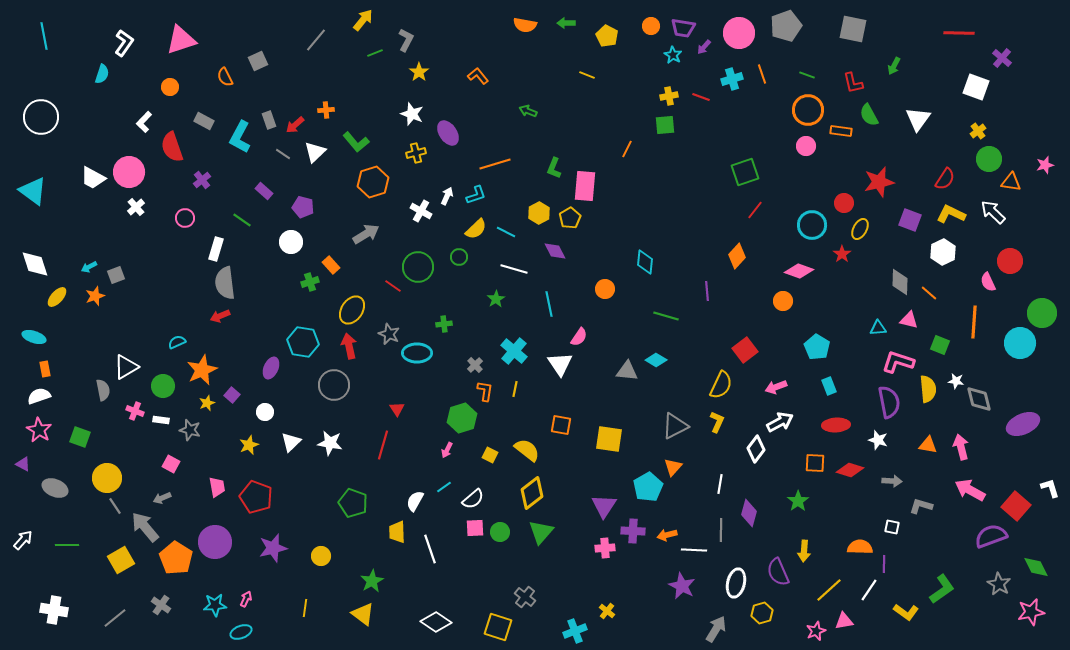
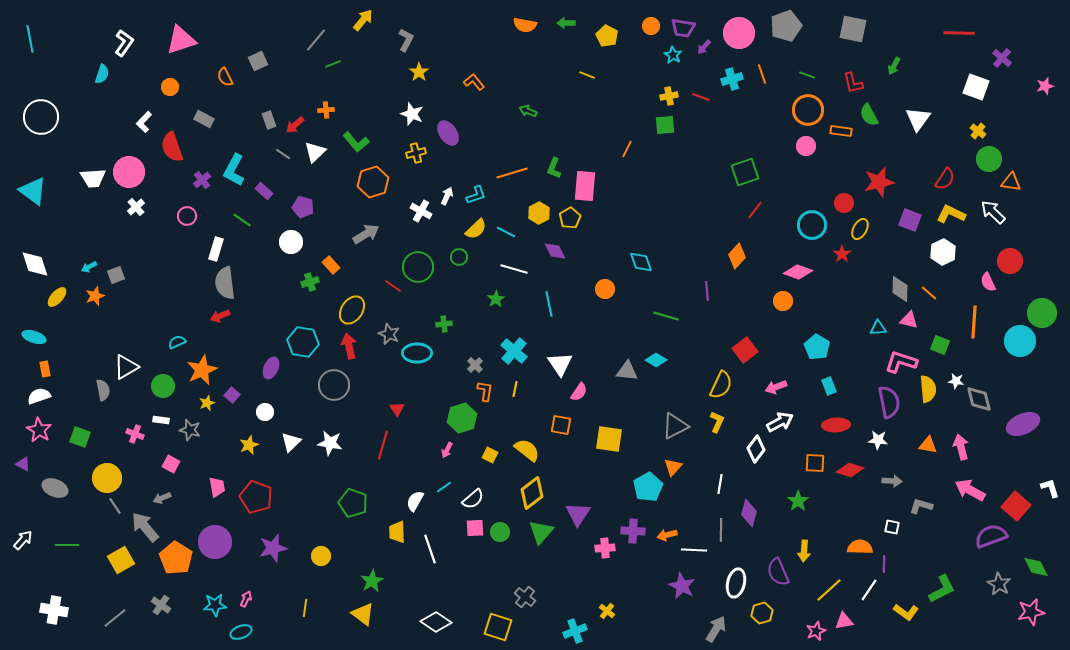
cyan line at (44, 36): moved 14 px left, 3 px down
green line at (375, 53): moved 42 px left, 11 px down
orange L-shape at (478, 76): moved 4 px left, 6 px down
gray rectangle at (204, 121): moved 2 px up
yellow cross at (978, 131): rotated 14 degrees counterclockwise
cyan L-shape at (240, 137): moved 6 px left, 33 px down
orange line at (495, 164): moved 17 px right, 9 px down
pink star at (1045, 165): moved 79 px up
white trapezoid at (93, 178): rotated 32 degrees counterclockwise
pink circle at (185, 218): moved 2 px right, 2 px up
cyan diamond at (645, 262): moved 4 px left; rotated 25 degrees counterclockwise
pink diamond at (799, 271): moved 1 px left, 1 px down
gray diamond at (900, 282): moved 7 px down
pink semicircle at (579, 337): moved 55 px down
cyan circle at (1020, 343): moved 2 px up
pink L-shape at (898, 362): moved 3 px right
pink cross at (135, 411): moved 23 px down
white star at (878, 440): rotated 12 degrees counterclockwise
purple triangle at (604, 506): moved 26 px left, 8 px down
green L-shape at (942, 589): rotated 8 degrees clockwise
